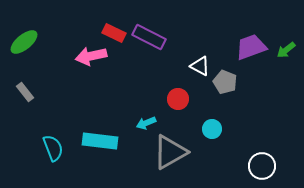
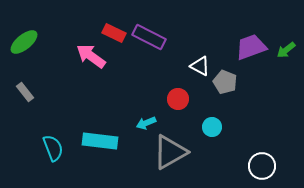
pink arrow: rotated 48 degrees clockwise
cyan circle: moved 2 px up
